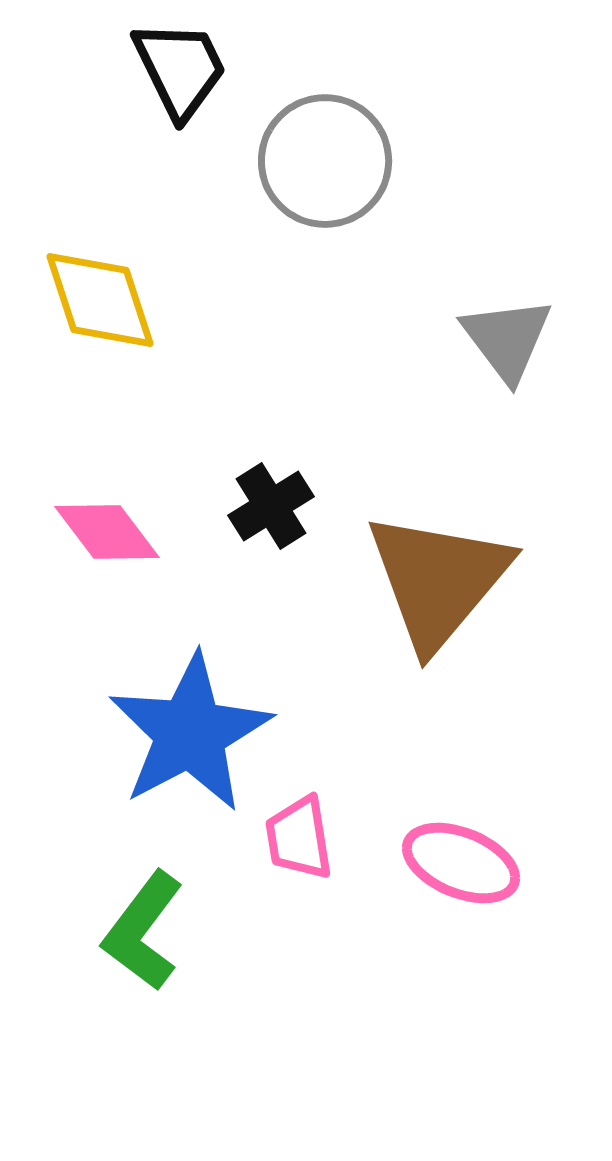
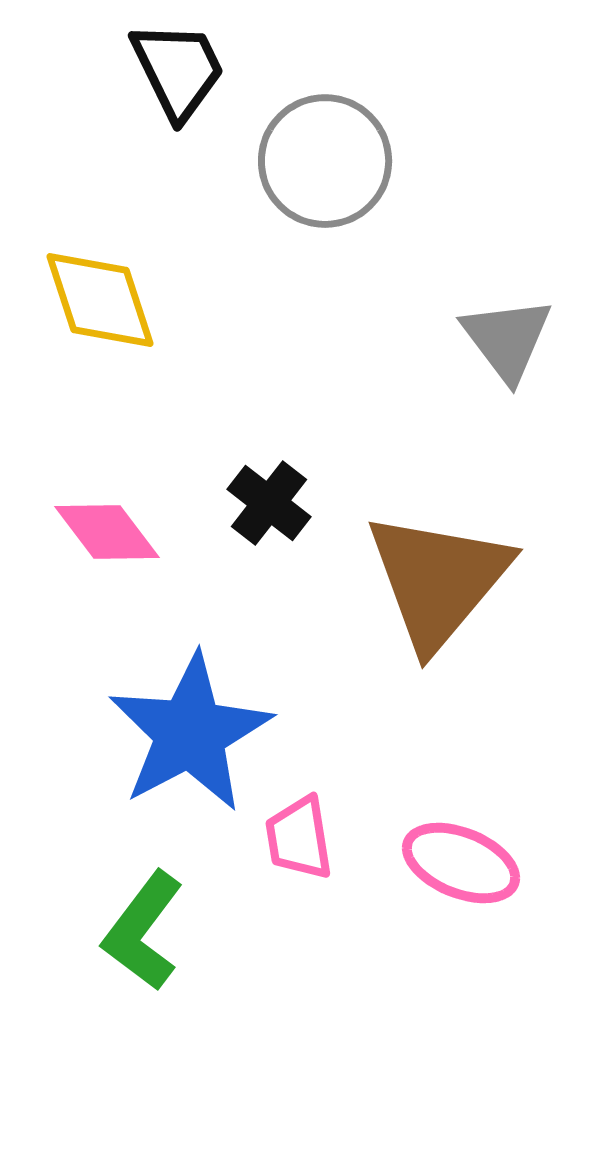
black trapezoid: moved 2 px left, 1 px down
black cross: moved 2 px left, 3 px up; rotated 20 degrees counterclockwise
